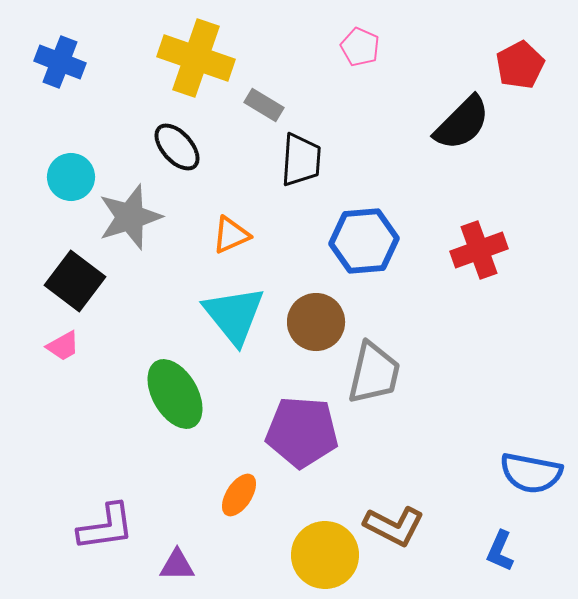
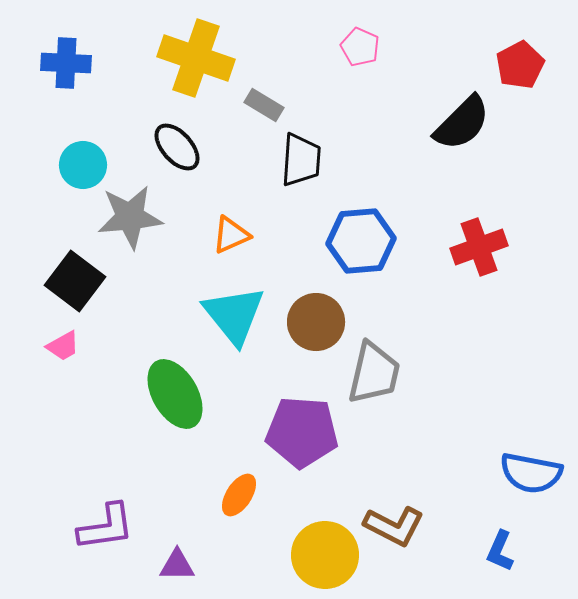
blue cross: moved 6 px right, 1 px down; rotated 18 degrees counterclockwise
cyan circle: moved 12 px right, 12 px up
gray star: rotated 12 degrees clockwise
blue hexagon: moved 3 px left
red cross: moved 3 px up
